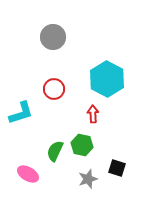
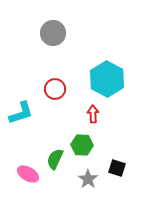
gray circle: moved 4 px up
red circle: moved 1 px right
green hexagon: rotated 10 degrees counterclockwise
green semicircle: moved 8 px down
gray star: rotated 18 degrees counterclockwise
